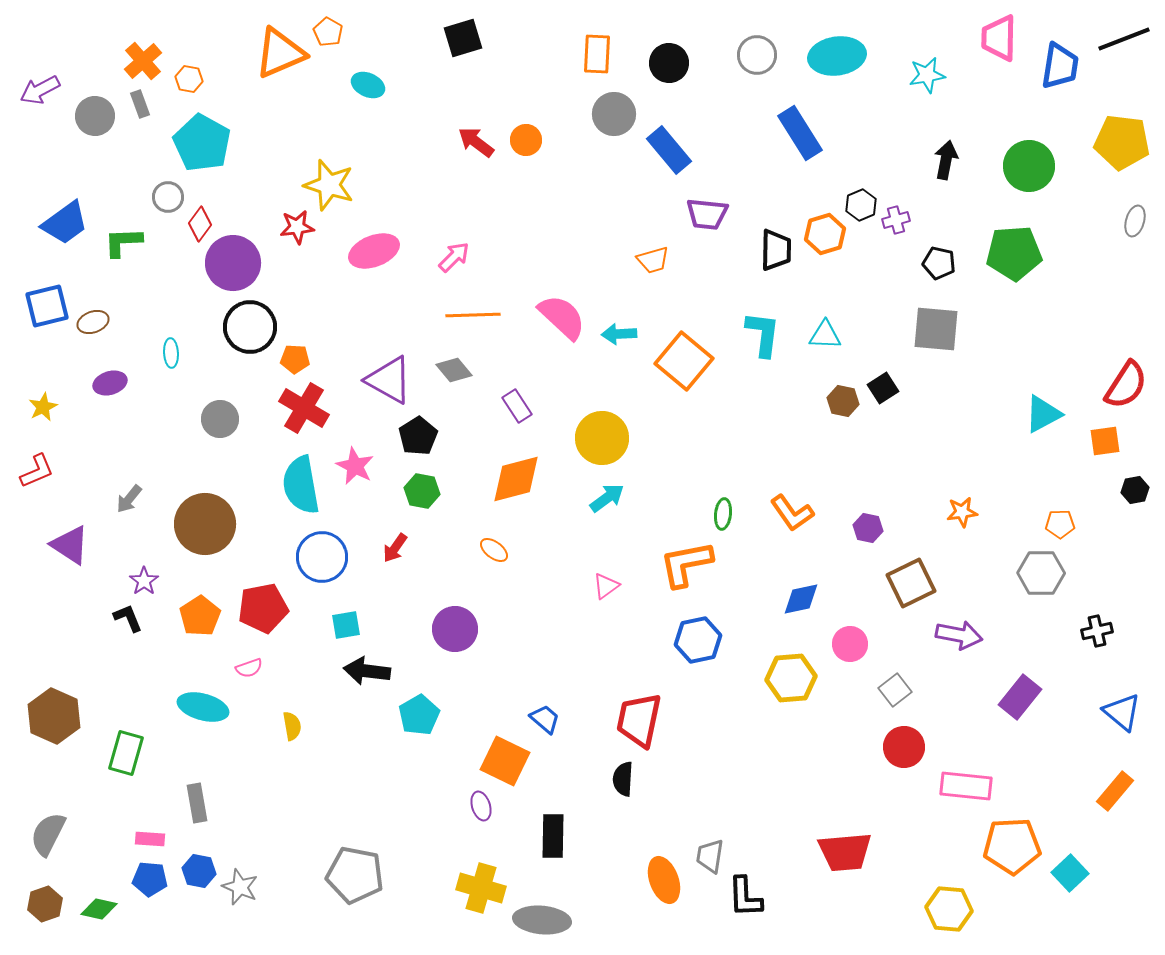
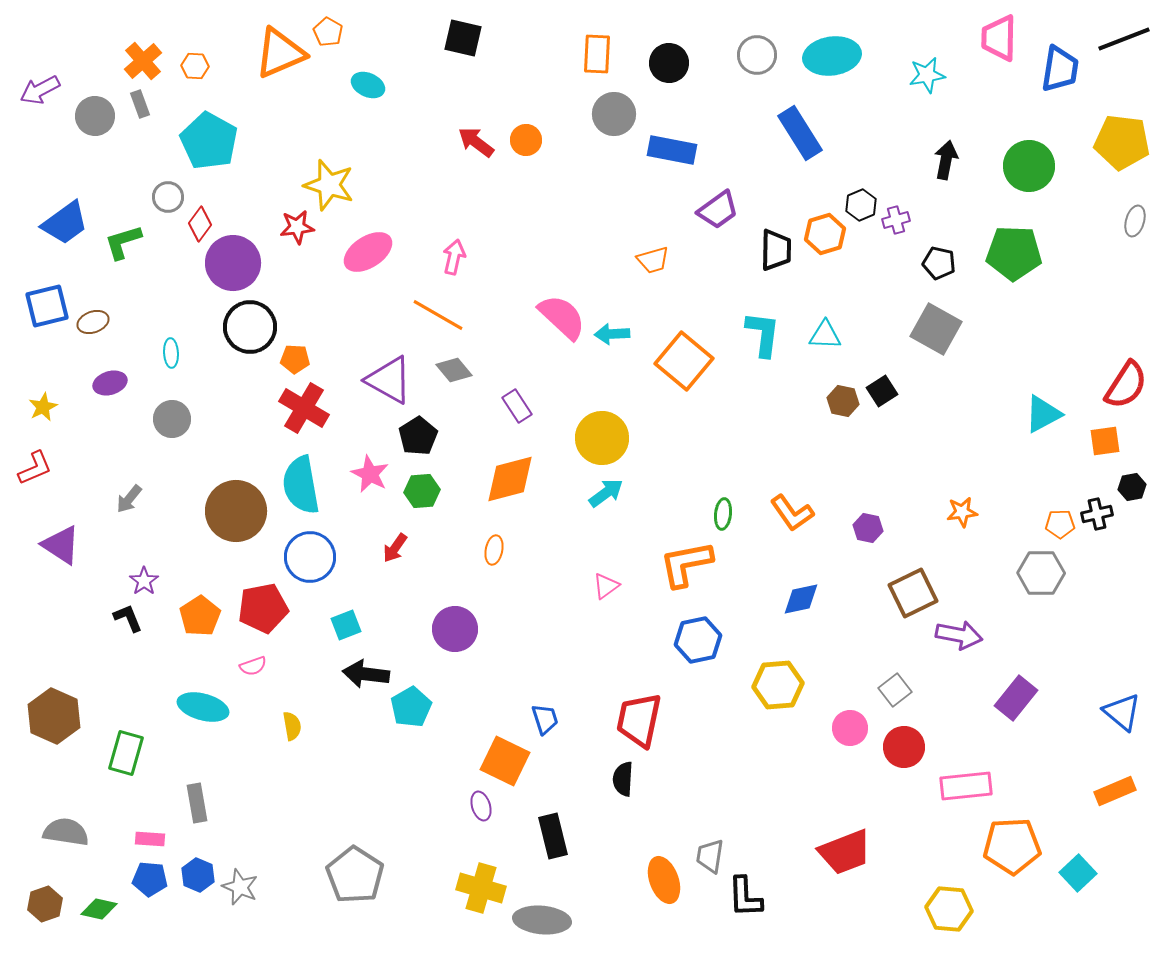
black square at (463, 38): rotated 30 degrees clockwise
cyan ellipse at (837, 56): moved 5 px left
blue trapezoid at (1060, 66): moved 3 px down
orange hexagon at (189, 79): moved 6 px right, 13 px up; rotated 8 degrees counterclockwise
cyan pentagon at (202, 143): moved 7 px right, 2 px up
blue rectangle at (669, 150): moved 3 px right; rotated 39 degrees counterclockwise
purple trapezoid at (707, 214): moved 11 px right, 4 px up; rotated 42 degrees counterclockwise
green L-shape at (123, 242): rotated 15 degrees counterclockwise
pink ellipse at (374, 251): moved 6 px left, 1 px down; rotated 12 degrees counterclockwise
green pentagon at (1014, 253): rotated 6 degrees clockwise
pink arrow at (454, 257): rotated 32 degrees counterclockwise
orange line at (473, 315): moved 35 px left; rotated 32 degrees clockwise
gray square at (936, 329): rotated 24 degrees clockwise
cyan arrow at (619, 334): moved 7 px left
black square at (883, 388): moved 1 px left, 3 px down
gray circle at (220, 419): moved 48 px left
pink star at (355, 466): moved 15 px right, 8 px down
red L-shape at (37, 471): moved 2 px left, 3 px up
orange diamond at (516, 479): moved 6 px left
black hexagon at (1135, 490): moved 3 px left, 3 px up
green hexagon at (422, 491): rotated 16 degrees counterclockwise
cyan arrow at (607, 498): moved 1 px left, 5 px up
brown circle at (205, 524): moved 31 px right, 13 px up
purple triangle at (70, 545): moved 9 px left
orange ellipse at (494, 550): rotated 64 degrees clockwise
blue circle at (322, 557): moved 12 px left
brown square at (911, 583): moved 2 px right, 10 px down
cyan square at (346, 625): rotated 12 degrees counterclockwise
black cross at (1097, 631): moved 117 px up
pink circle at (850, 644): moved 84 px down
pink semicircle at (249, 668): moved 4 px right, 2 px up
black arrow at (367, 671): moved 1 px left, 3 px down
yellow hexagon at (791, 678): moved 13 px left, 7 px down
purple rectangle at (1020, 697): moved 4 px left, 1 px down
cyan pentagon at (419, 715): moved 8 px left, 8 px up
blue trapezoid at (545, 719): rotated 32 degrees clockwise
pink rectangle at (966, 786): rotated 12 degrees counterclockwise
orange rectangle at (1115, 791): rotated 27 degrees clockwise
gray semicircle at (48, 834): moved 18 px right, 2 px up; rotated 72 degrees clockwise
black rectangle at (553, 836): rotated 15 degrees counterclockwise
red trapezoid at (845, 852): rotated 16 degrees counterclockwise
blue hexagon at (199, 871): moved 1 px left, 4 px down; rotated 12 degrees clockwise
cyan square at (1070, 873): moved 8 px right
gray pentagon at (355, 875): rotated 22 degrees clockwise
